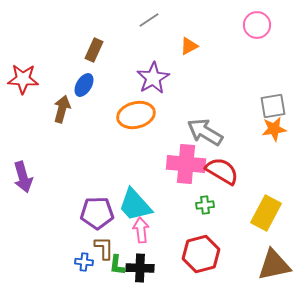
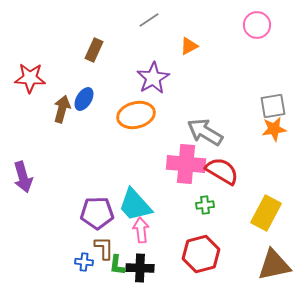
red star: moved 7 px right, 1 px up
blue ellipse: moved 14 px down
